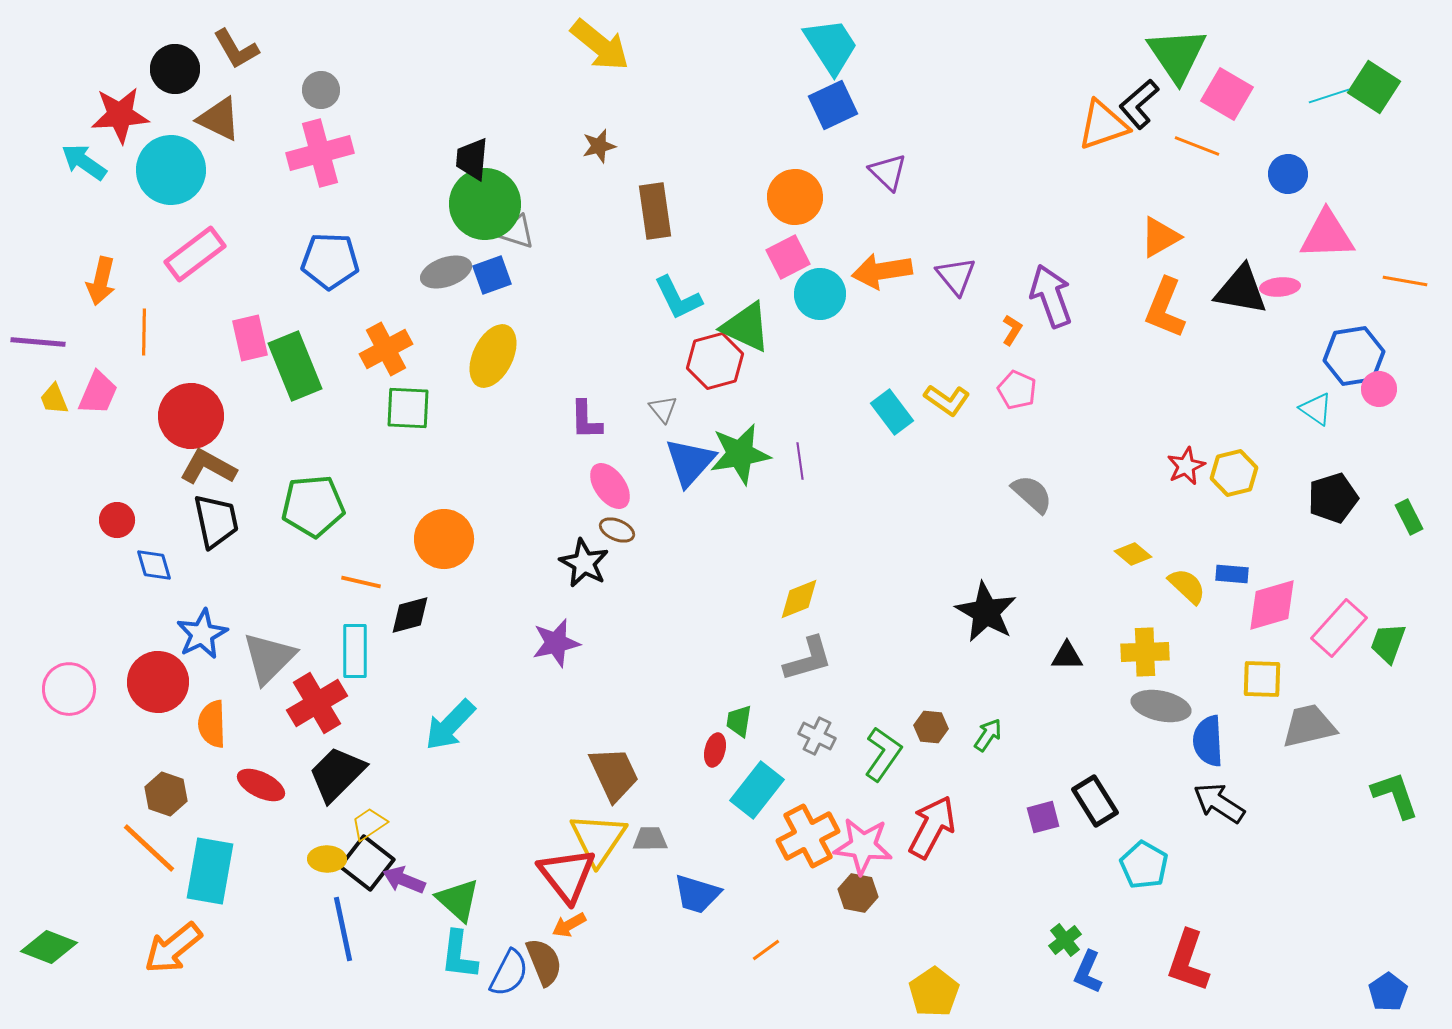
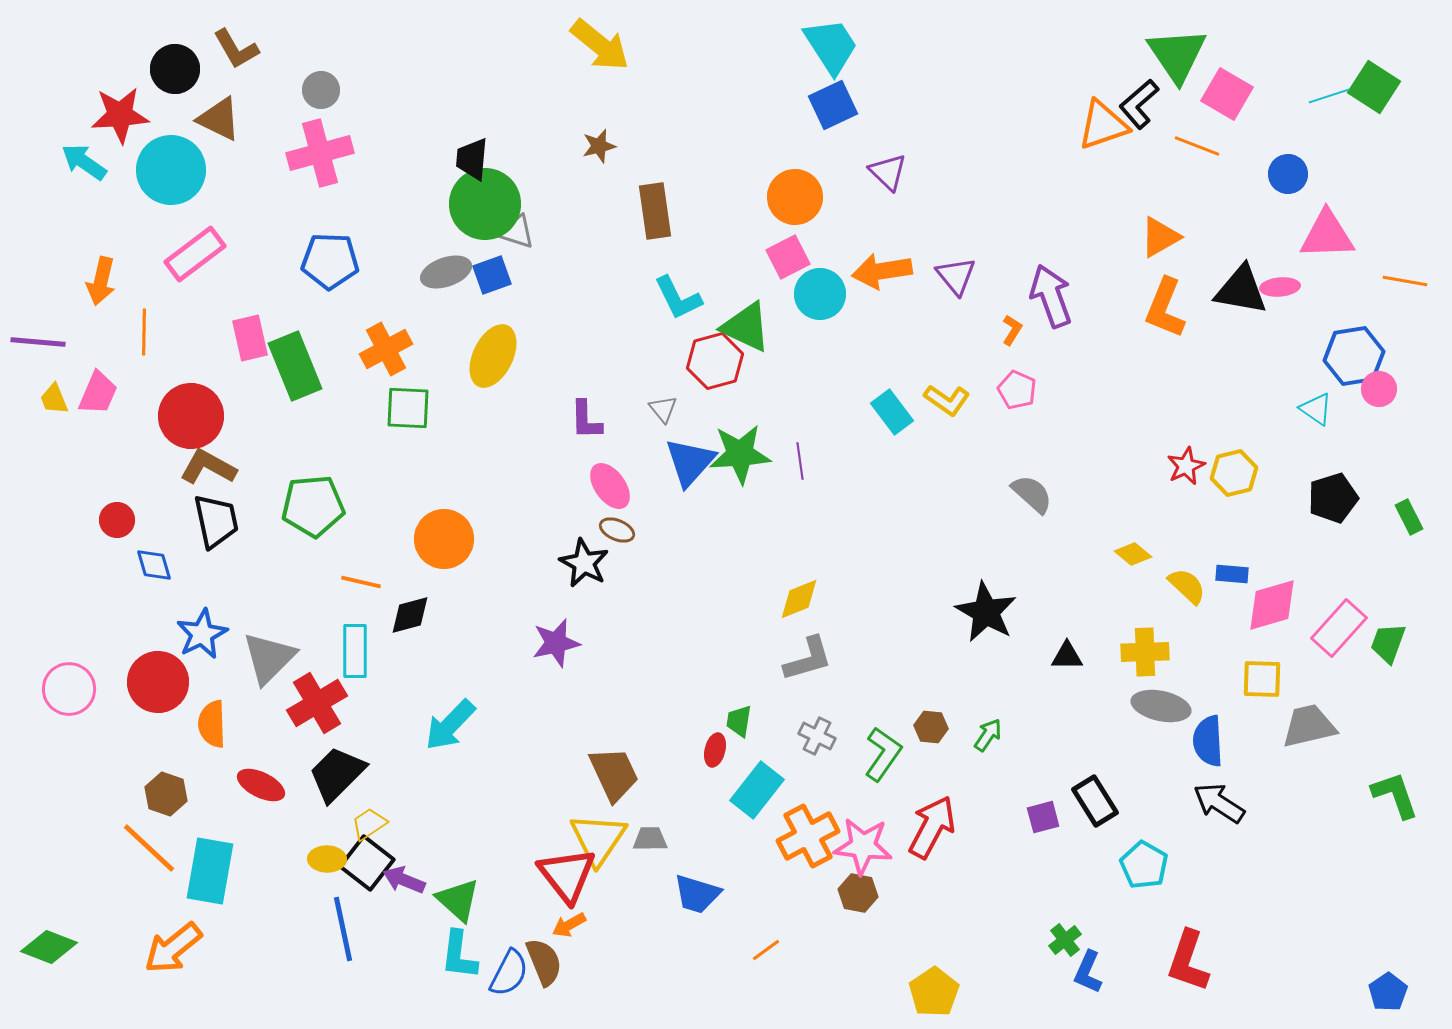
green star at (740, 454): rotated 6 degrees clockwise
